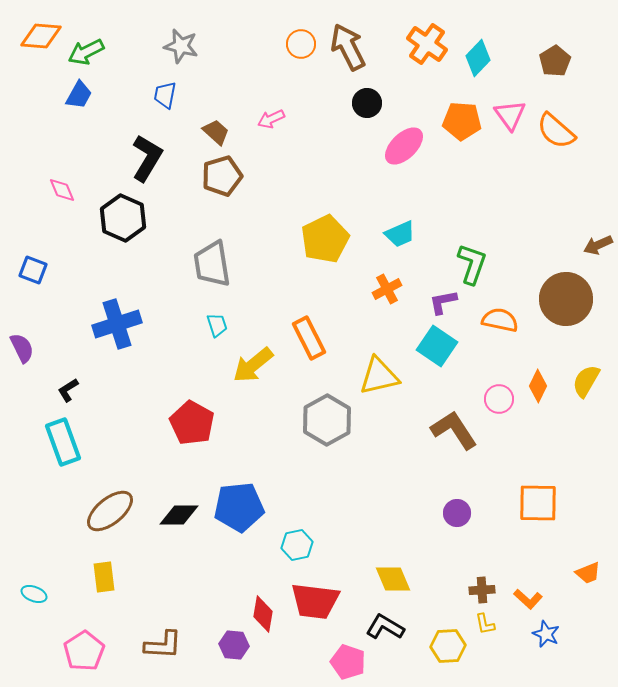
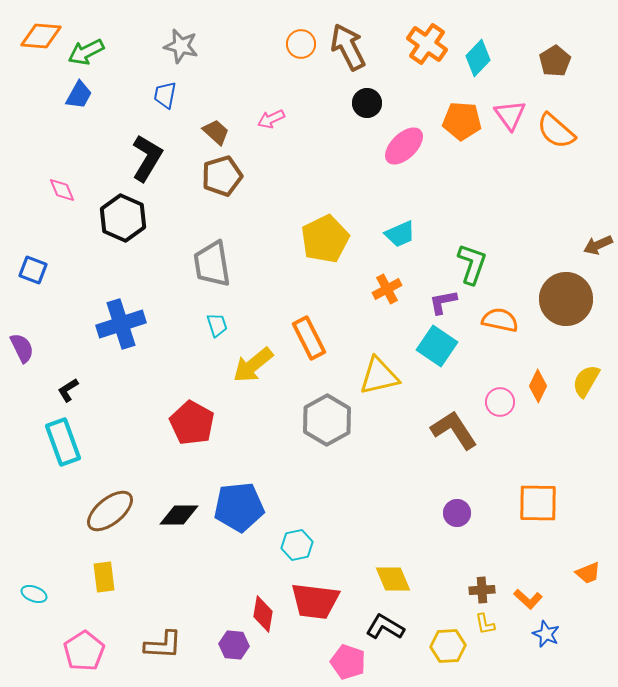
blue cross at (117, 324): moved 4 px right
pink circle at (499, 399): moved 1 px right, 3 px down
